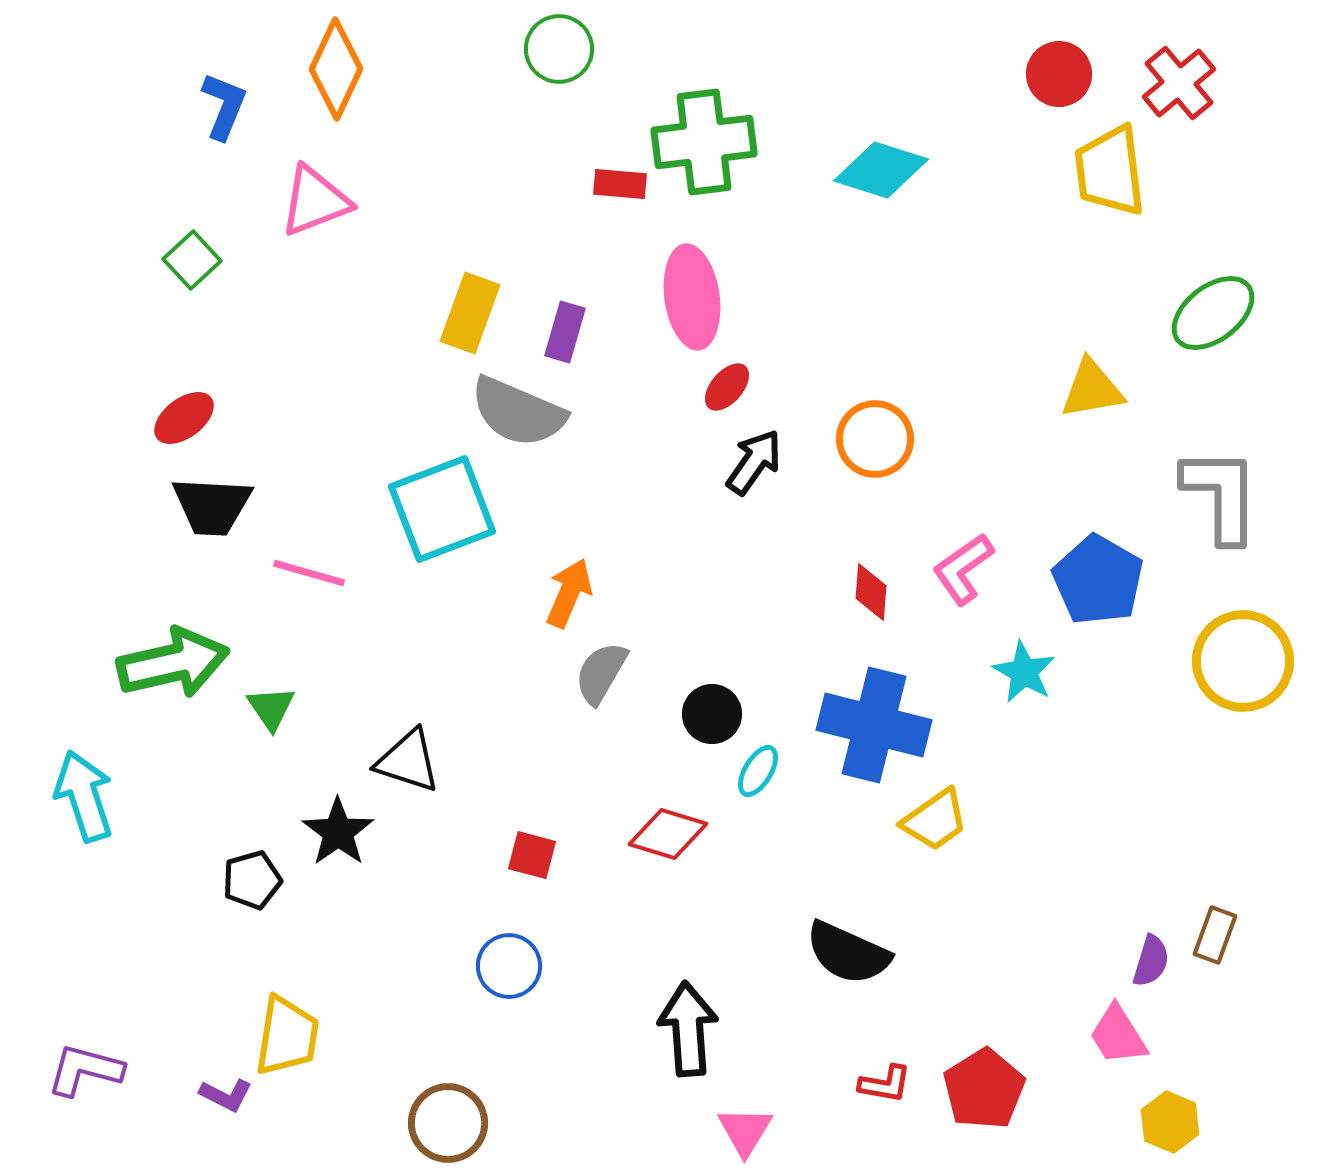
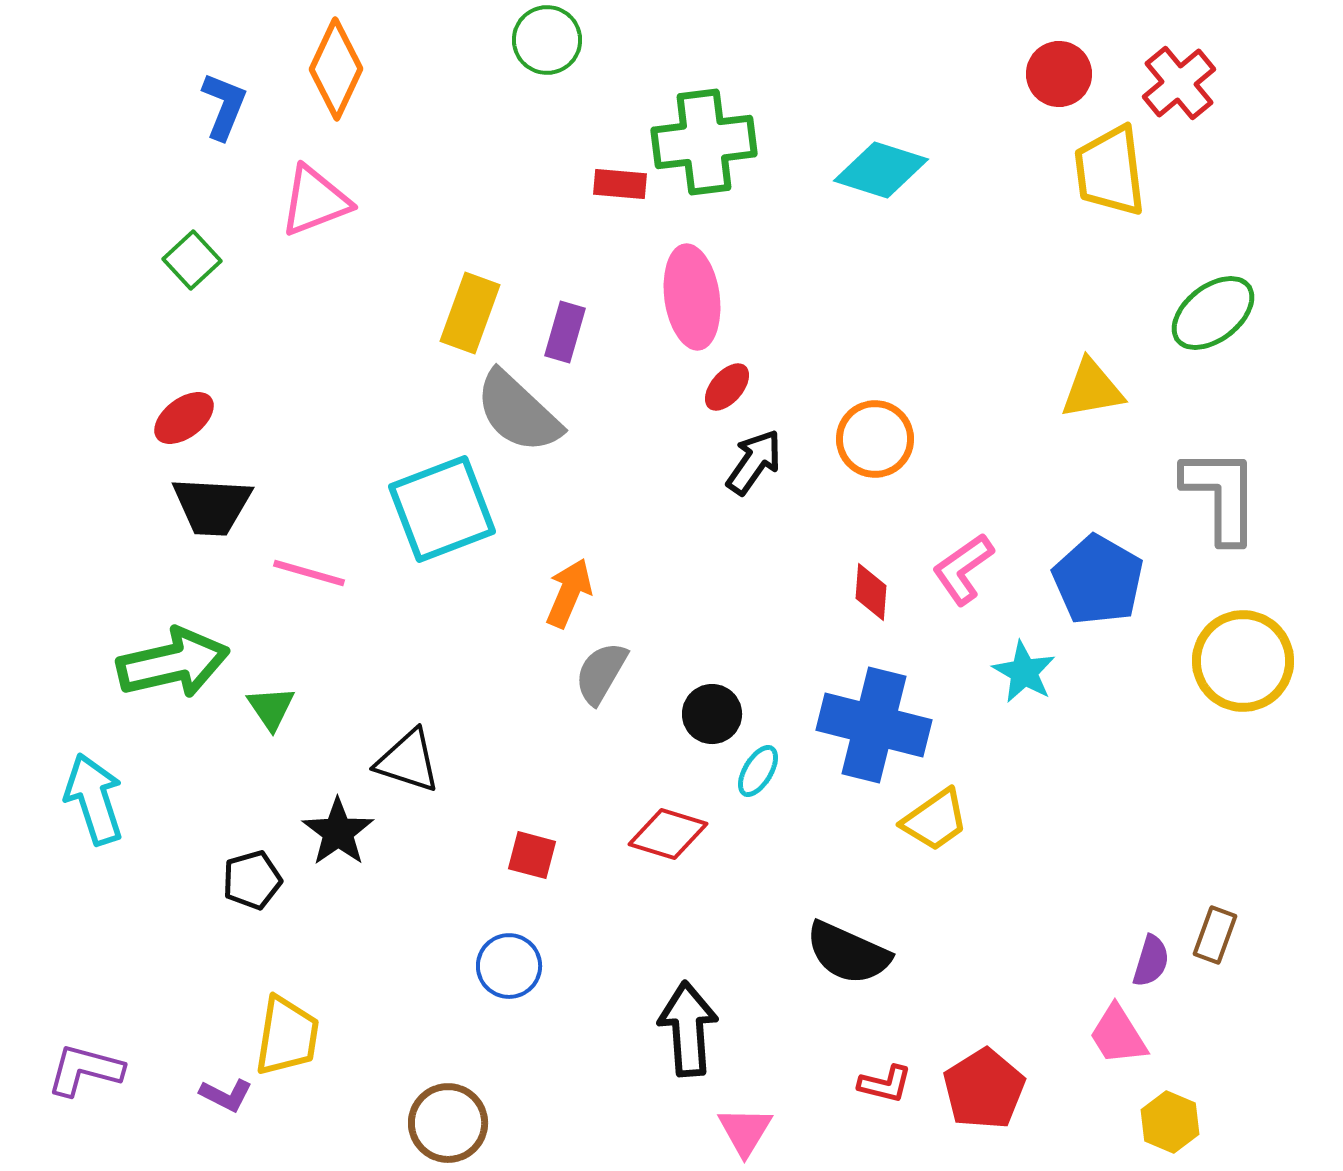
green circle at (559, 49): moved 12 px left, 9 px up
gray semicircle at (518, 412): rotated 20 degrees clockwise
cyan arrow at (84, 796): moved 10 px right, 3 px down
red L-shape at (885, 1084): rotated 4 degrees clockwise
